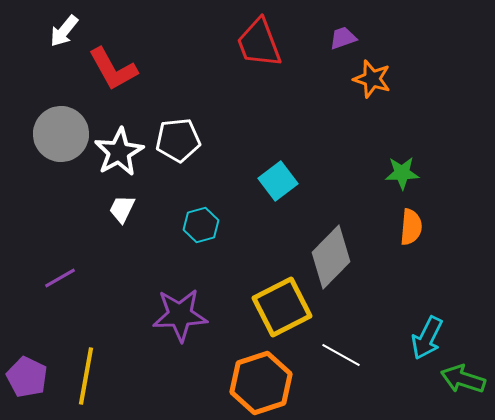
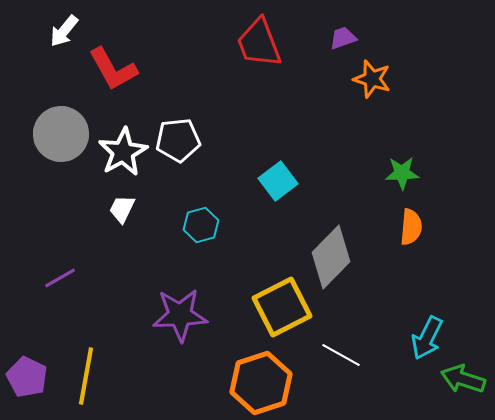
white star: moved 4 px right
